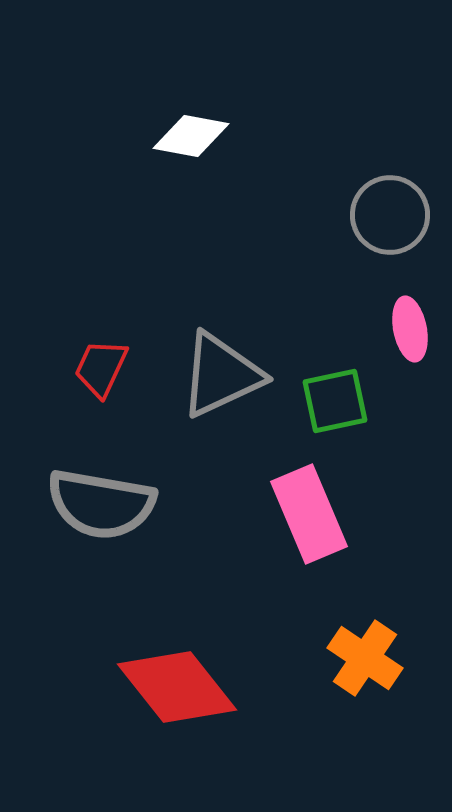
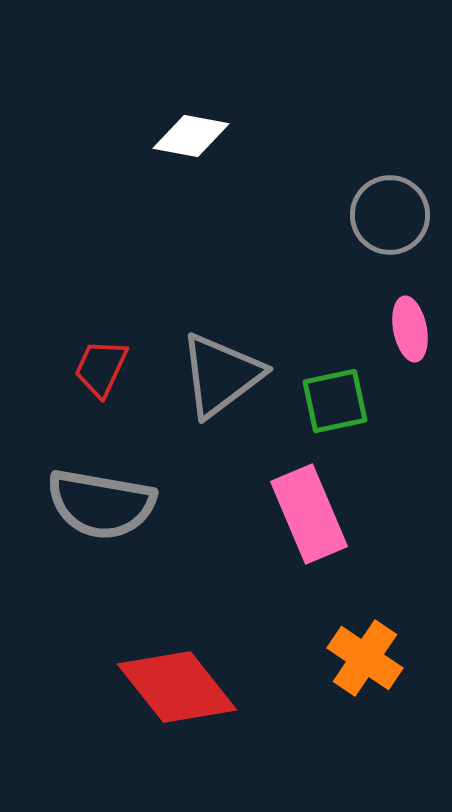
gray triangle: rotated 12 degrees counterclockwise
